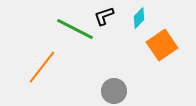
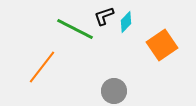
cyan diamond: moved 13 px left, 4 px down
